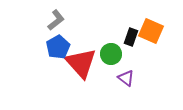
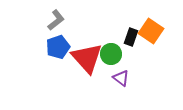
orange square: rotated 10 degrees clockwise
blue pentagon: rotated 10 degrees clockwise
red triangle: moved 6 px right, 5 px up
purple triangle: moved 5 px left
